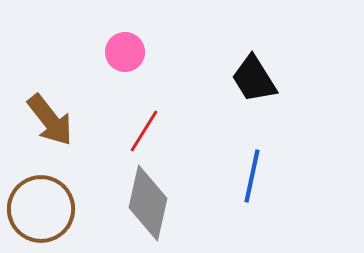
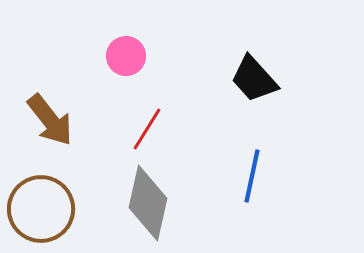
pink circle: moved 1 px right, 4 px down
black trapezoid: rotated 10 degrees counterclockwise
red line: moved 3 px right, 2 px up
